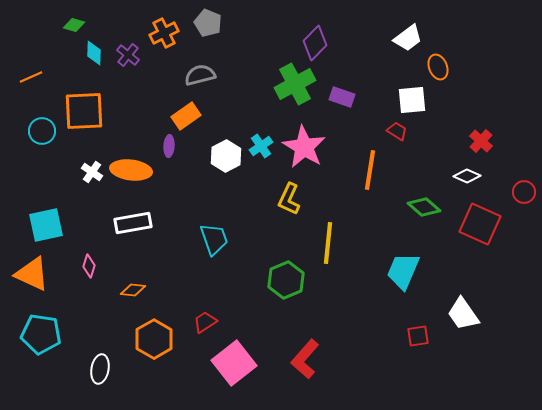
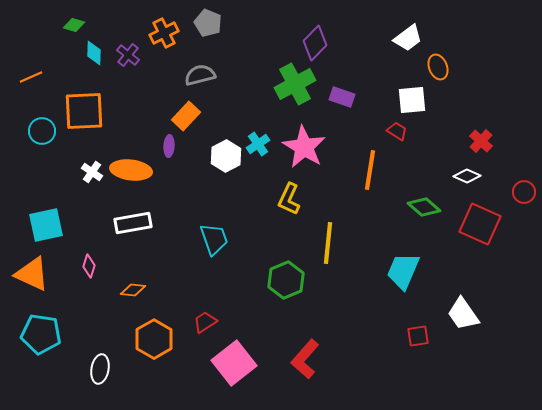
orange rectangle at (186, 116): rotated 12 degrees counterclockwise
cyan cross at (261, 146): moved 3 px left, 2 px up
